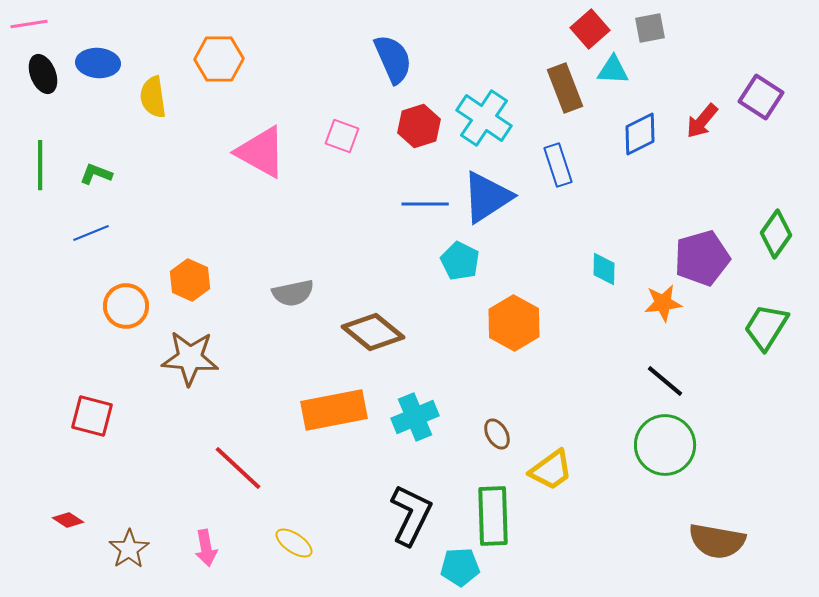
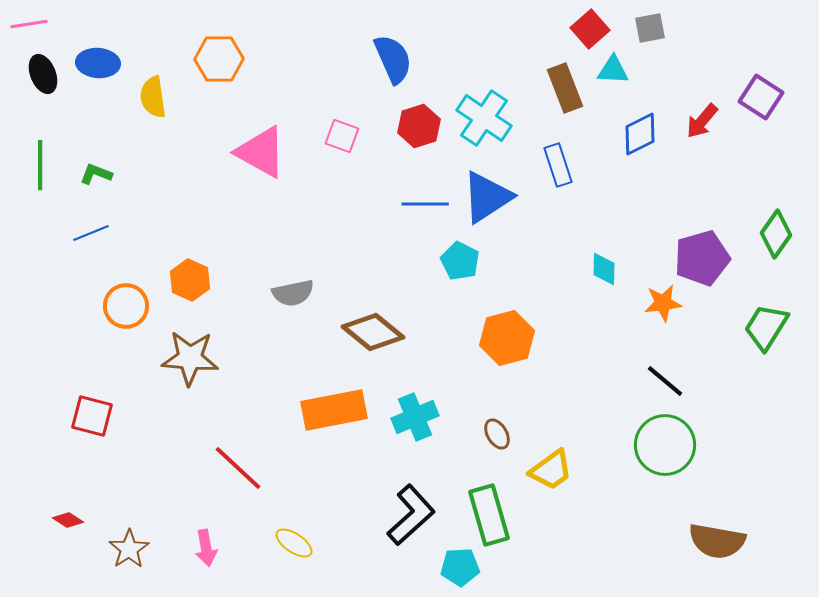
orange hexagon at (514, 323): moved 7 px left, 15 px down; rotated 16 degrees clockwise
black L-shape at (411, 515): rotated 22 degrees clockwise
green rectangle at (493, 516): moved 4 px left, 1 px up; rotated 14 degrees counterclockwise
